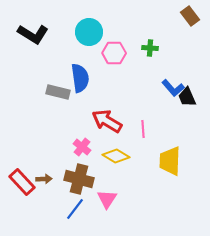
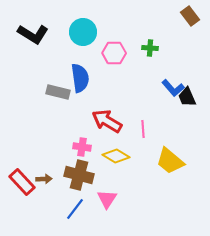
cyan circle: moved 6 px left
pink cross: rotated 30 degrees counterclockwise
yellow trapezoid: rotated 52 degrees counterclockwise
brown cross: moved 4 px up
